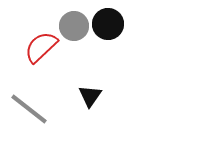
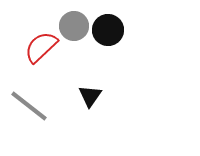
black circle: moved 6 px down
gray line: moved 3 px up
